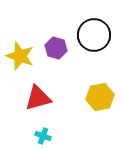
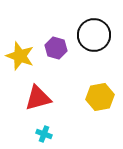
cyan cross: moved 1 px right, 2 px up
